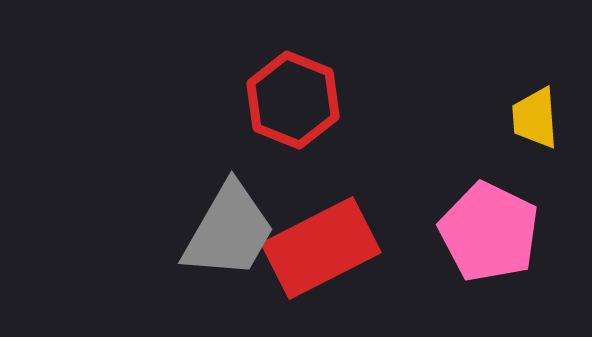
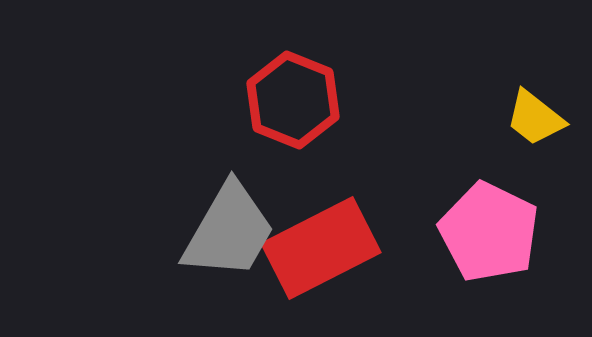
yellow trapezoid: rotated 48 degrees counterclockwise
